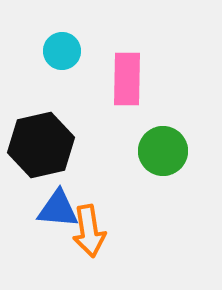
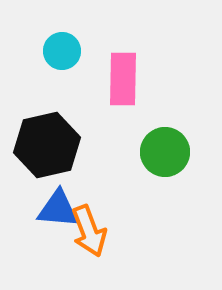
pink rectangle: moved 4 px left
black hexagon: moved 6 px right
green circle: moved 2 px right, 1 px down
orange arrow: rotated 12 degrees counterclockwise
